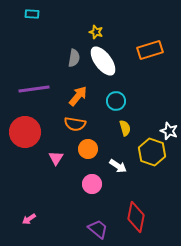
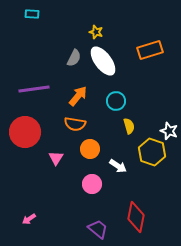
gray semicircle: rotated 18 degrees clockwise
yellow semicircle: moved 4 px right, 2 px up
orange circle: moved 2 px right
